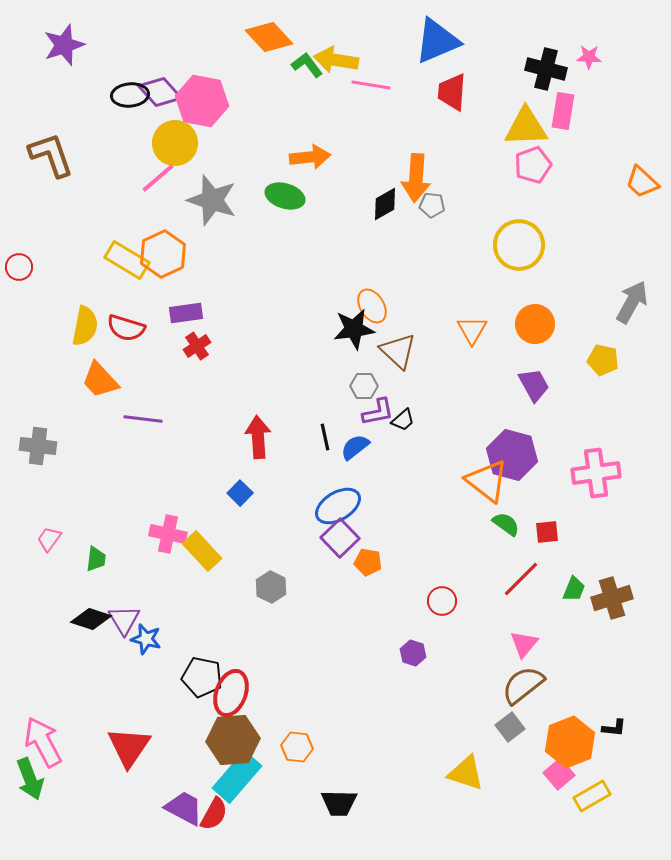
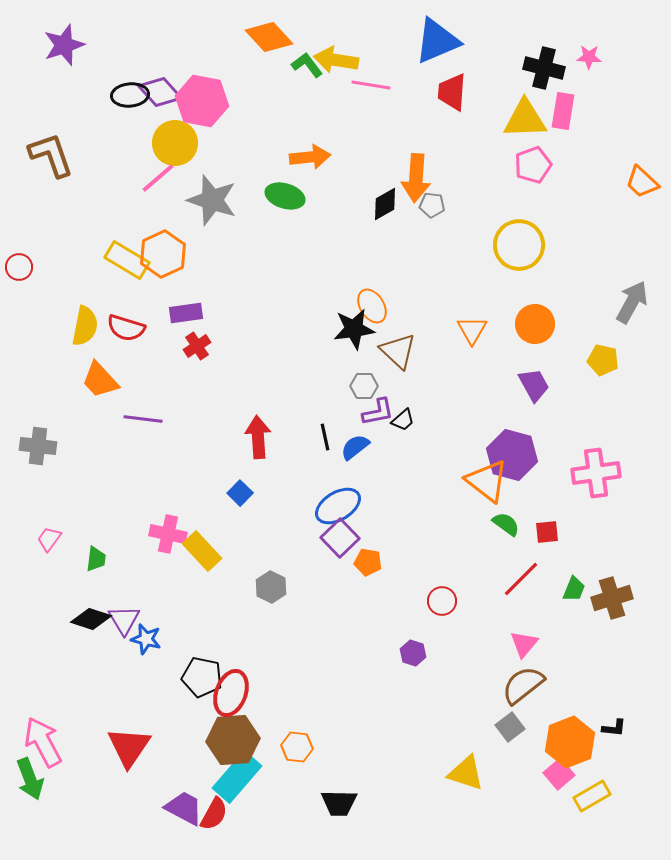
black cross at (546, 69): moved 2 px left, 1 px up
yellow triangle at (526, 127): moved 1 px left, 8 px up
